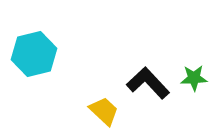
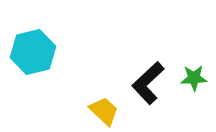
cyan hexagon: moved 1 px left, 2 px up
black L-shape: rotated 90 degrees counterclockwise
